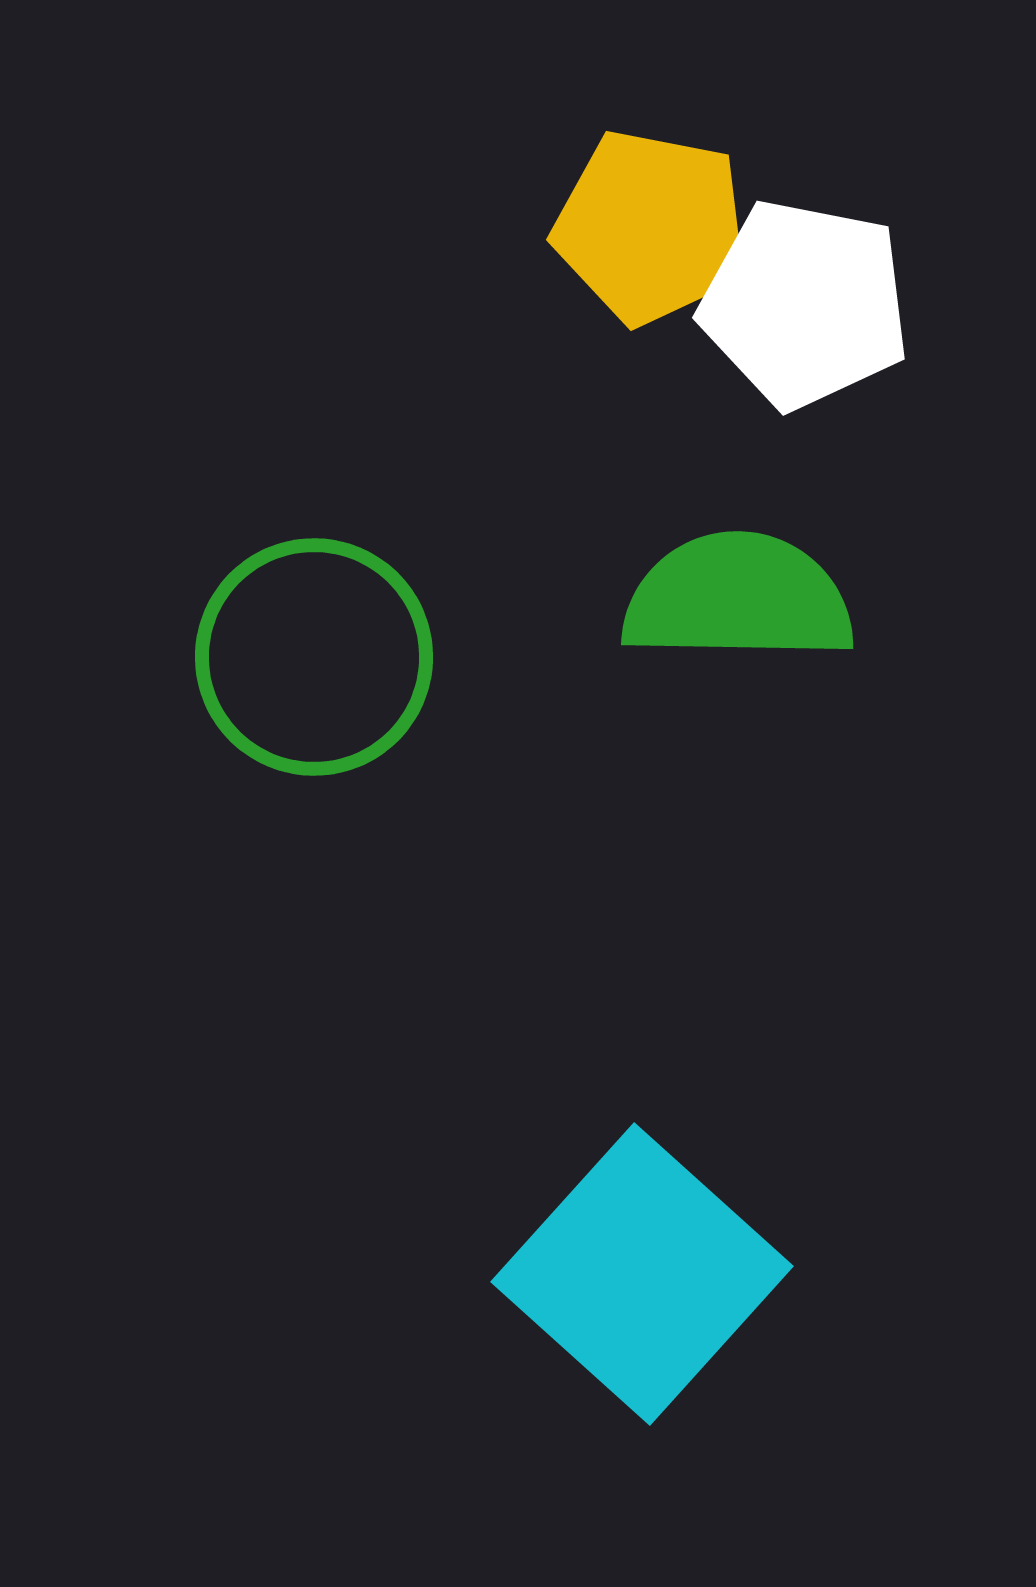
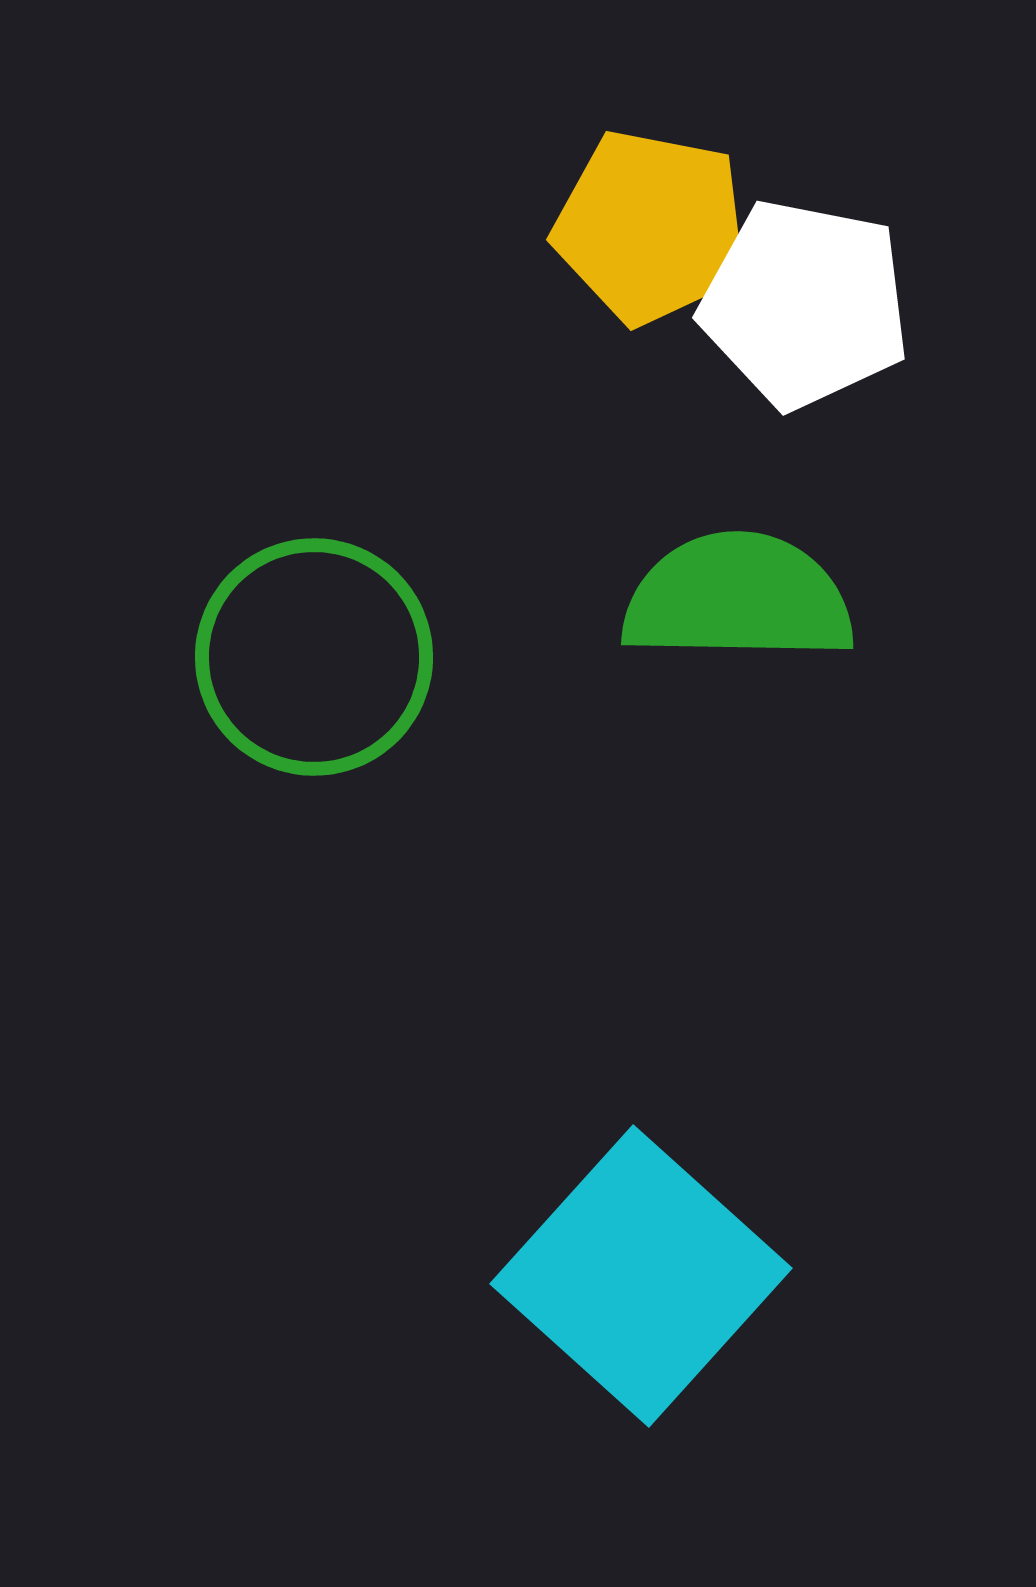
cyan square: moved 1 px left, 2 px down
